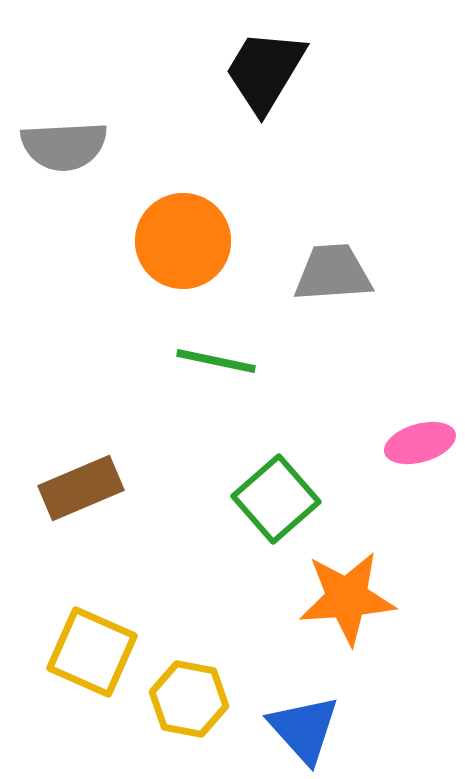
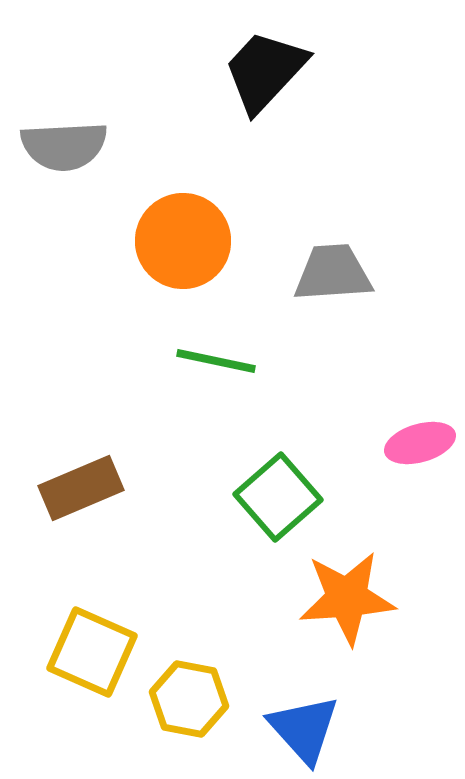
black trapezoid: rotated 12 degrees clockwise
green square: moved 2 px right, 2 px up
